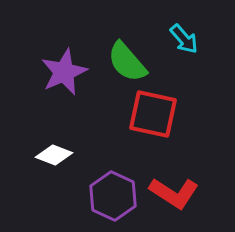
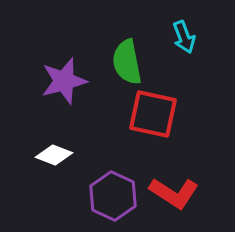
cyan arrow: moved 2 px up; rotated 20 degrees clockwise
green semicircle: rotated 30 degrees clockwise
purple star: moved 9 px down; rotated 9 degrees clockwise
